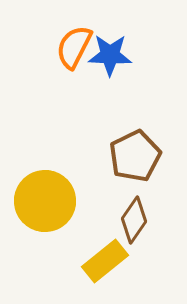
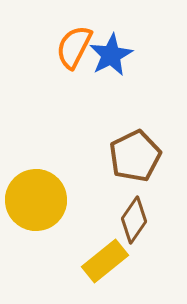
blue star: moved 1 px right; rotated 30 degrees counterclockwise
yellow circle: moved 9 px left, 1 px up
